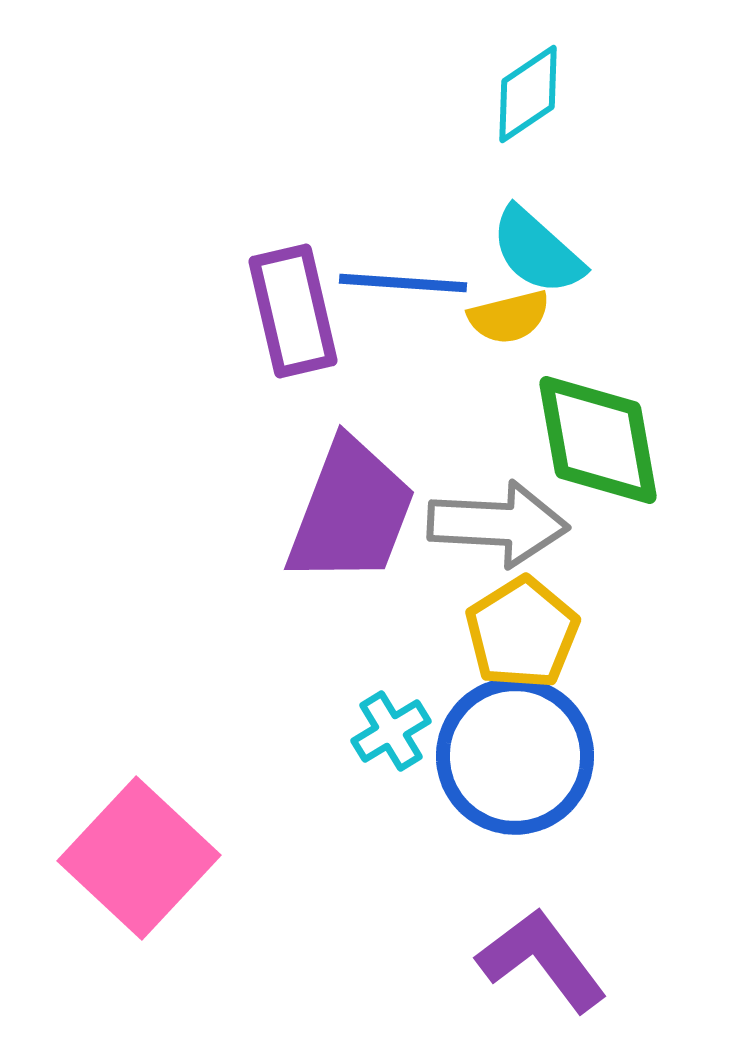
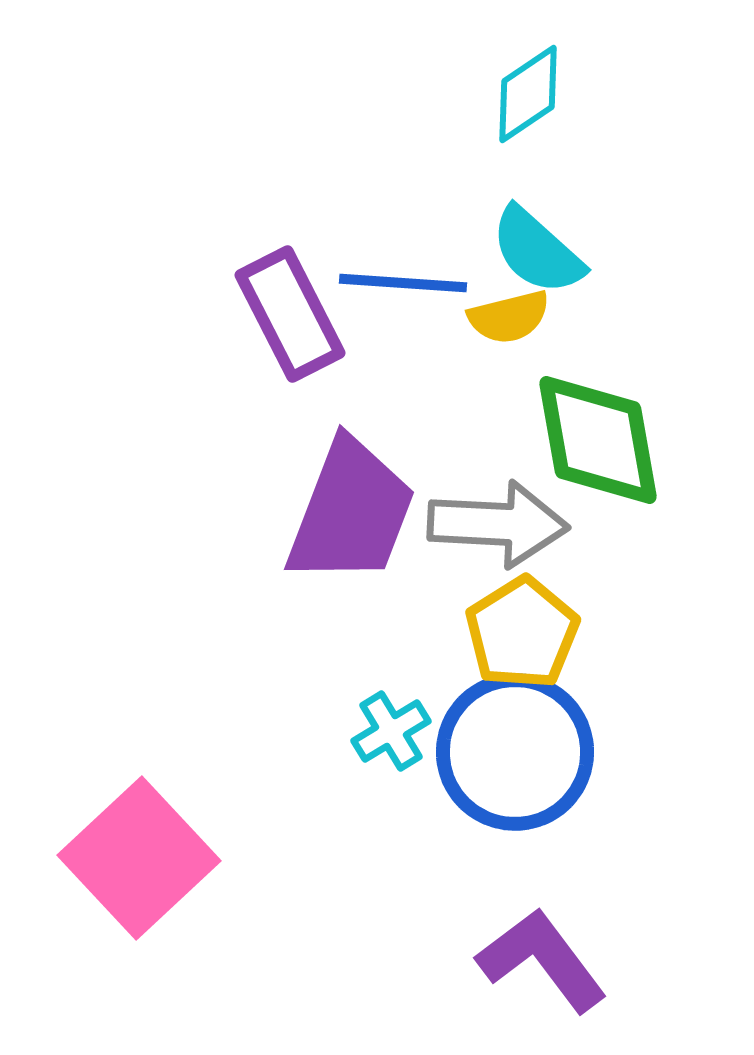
purple rectangle: moved 3 px left, 3 px down; rotated 14 degrees counterclockwise
blue circle: moved 4 px up
pink square: rotated 4 degrees clockwise
